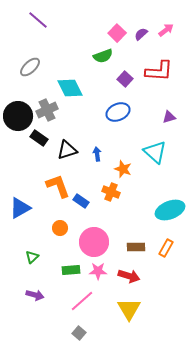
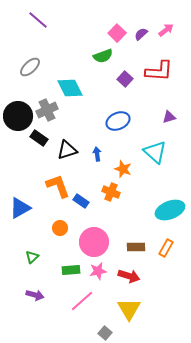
blue ellipse: moved 9 px down
pink star: rotated 12 degrees counterclockwise
gray square: moved 26 px right
